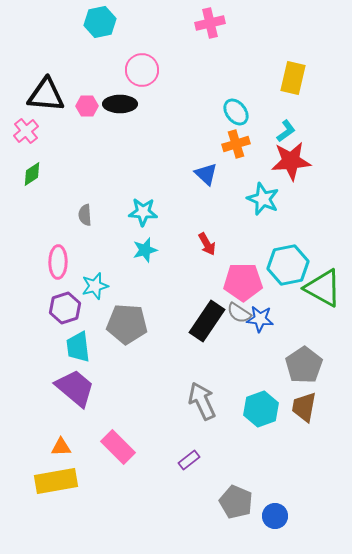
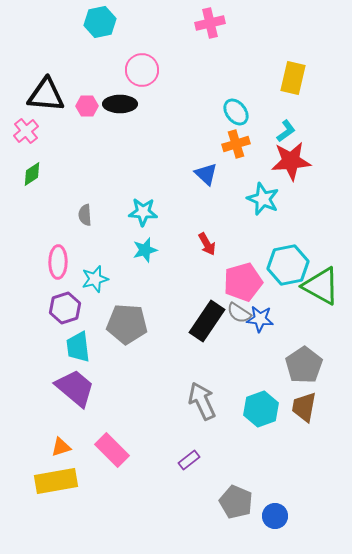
pink pentagon at (243, 282): rotated 15 degrees counterclockwise
cyan star at (95, 286): moved 7 px up
green triangle at (323, 288): moved 2 px left, 2 px up
orange triangle at (61, 447): rotated 15 degrees counterclockwise
pink rectangle at (118, 447): moved 6 px left, 3 px down
